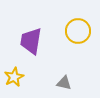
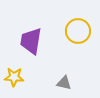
yellow star: rotated 30 degrees clockwise
